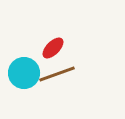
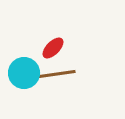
brown line: rotated 12 degrees clockwise
